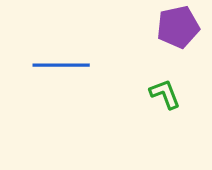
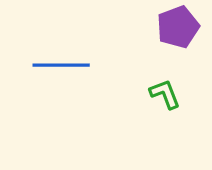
purple pentagon: rotated 9 degrees counterclockwise
